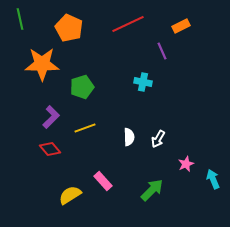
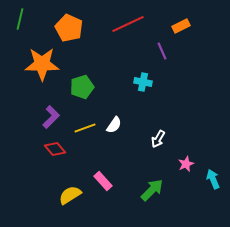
green line: rotated 25 degrees clockwise
white semicircle: moved 15 px left, 12 px up; rotated 36 degrees clockwise
red diamond: moved 5 px right
